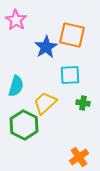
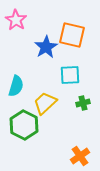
green cross: rotated 24 degrees counterclockwise
orange cross: moved 1 px right, 1 px up
